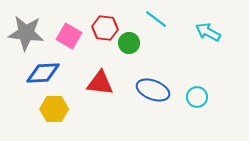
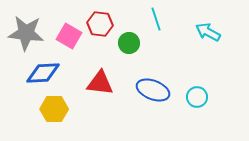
cyan line: rotated 35 degrees clockwise
red hexagon: moved 5 px left, 4 px up
